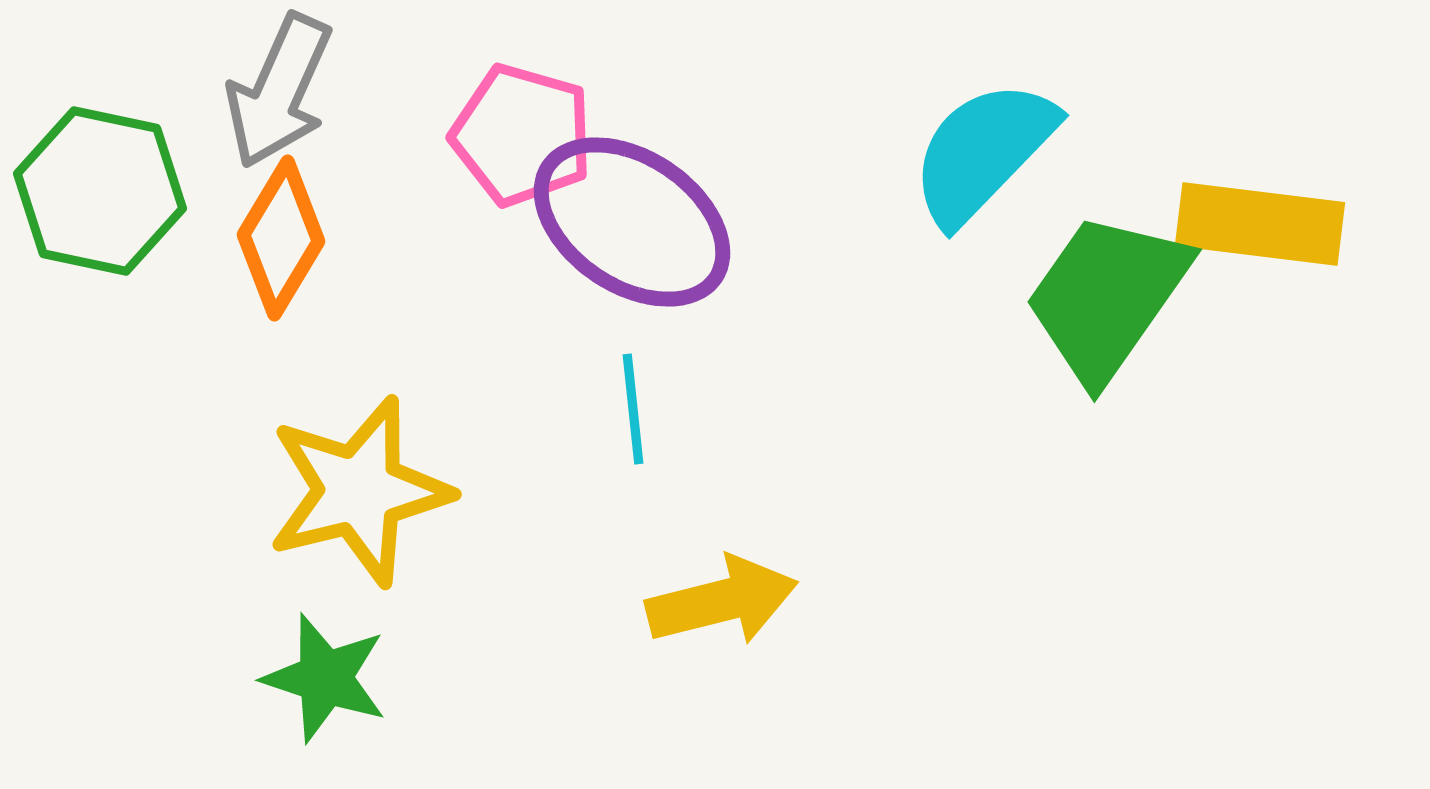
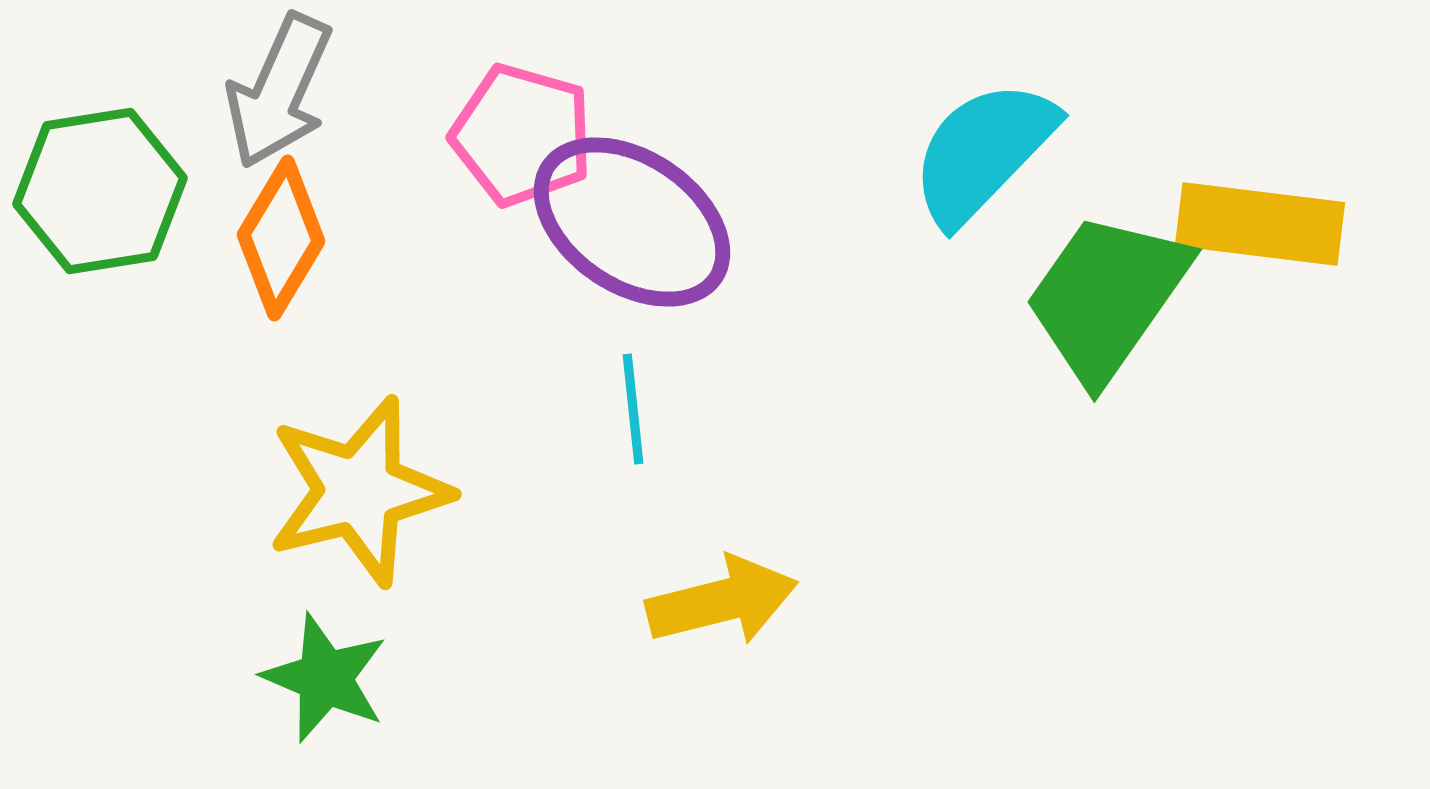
green hexagon: rotated 21 degrees counterclockwise
green star: rotated 5 degrees clockwise
